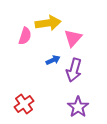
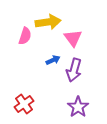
yellow arrow: moved 1 px up
pink triangle: rotated 18 degrees counterclockwise
